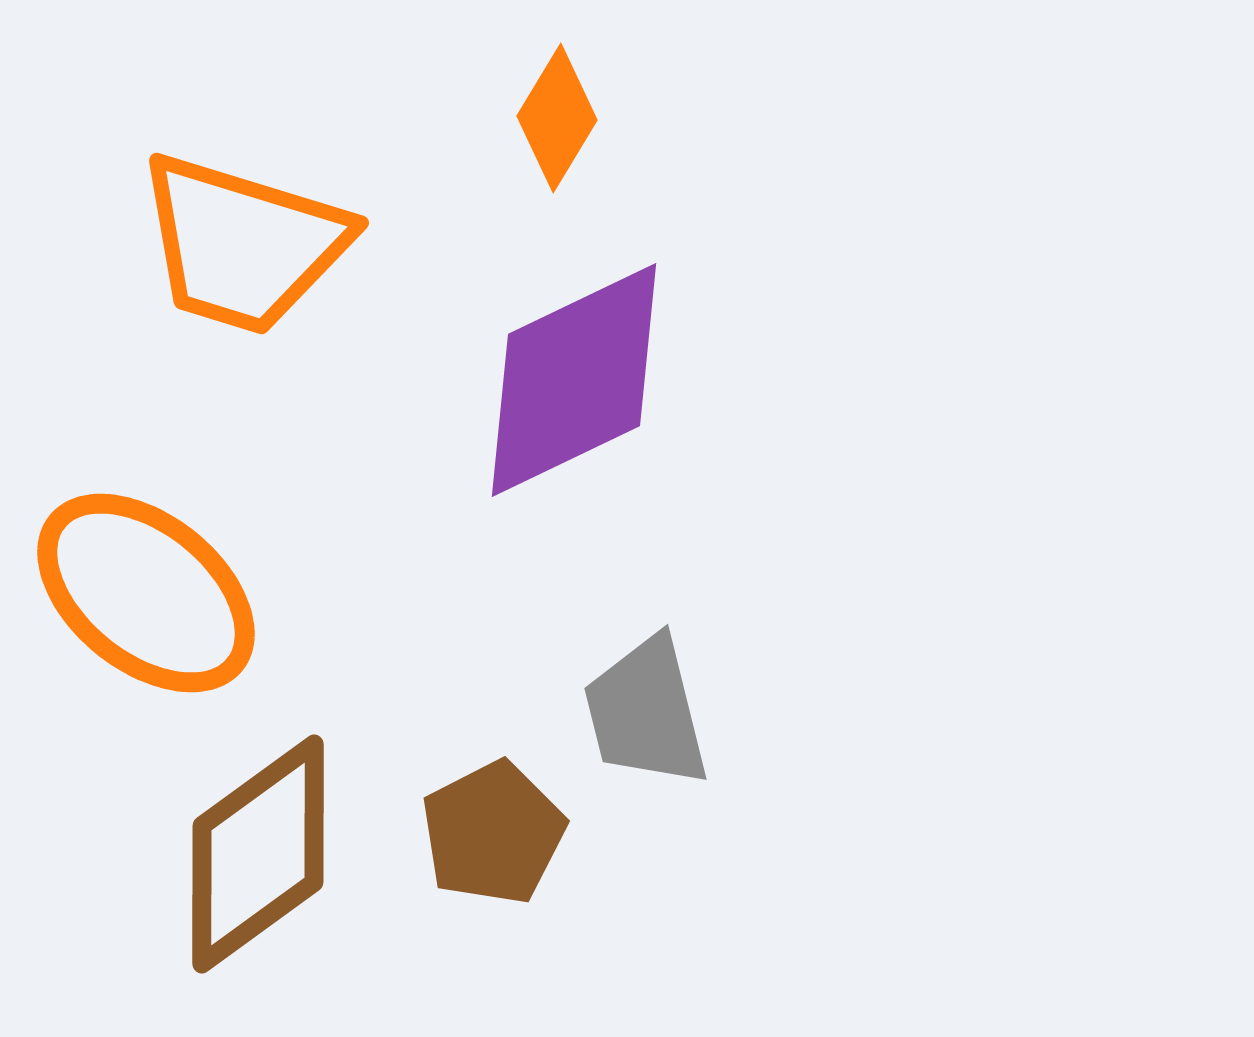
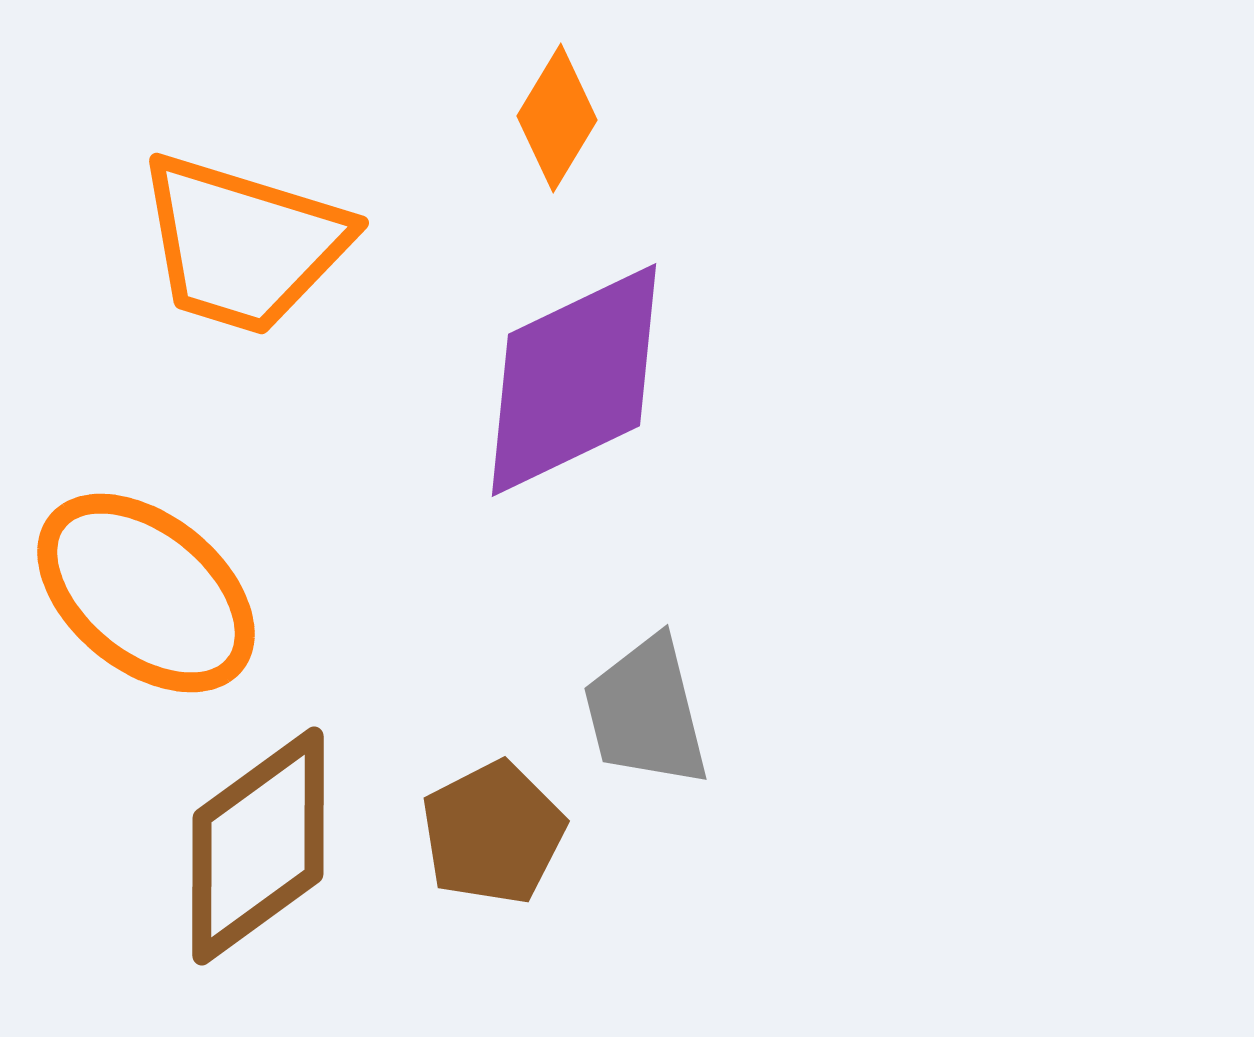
brown diamond: moved 8 px up
